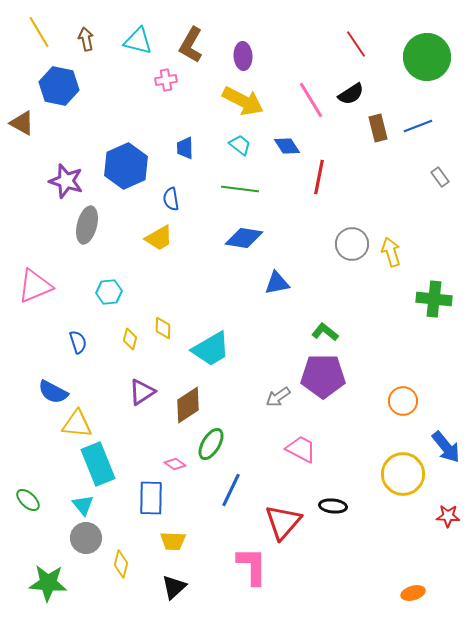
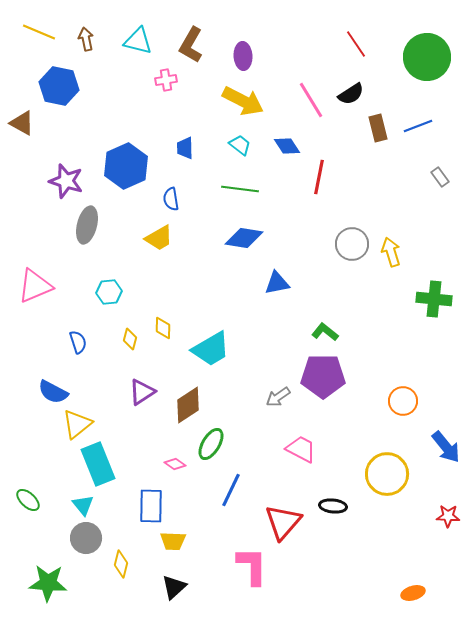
yellow line at (39, 32): rotated 36 degrees counterclockwise
yellow triangle at (77, 424): rotated 44 degrees counterclockwise
yellow circle at (403, 474): moved 16 px left
blue rectangle at (151, 498): moved 8 px down
